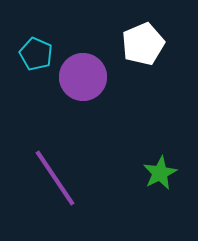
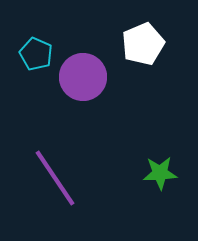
green star: rotated 24 degrees clockwise
